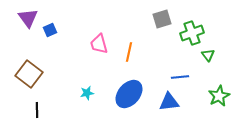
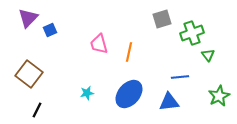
purple triangle: rotated 20 degrees clockwise
black line: rotated 28 degrees clockwise
